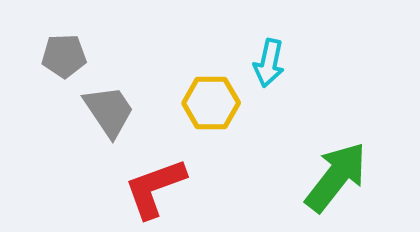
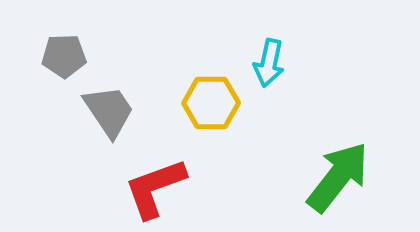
green arrow: moved 2 px right
